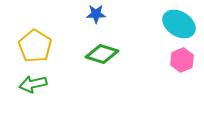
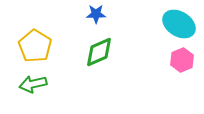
green diamond: moved 3 px left, 2 px up; rotated 40 degrees counterclockwise
